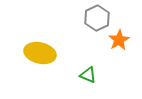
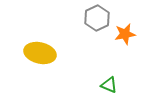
orange star: moved 6 px right, 6 px up; rotated 20 degrees clockwise
green triangle: moved 21 px right, 10 px down
